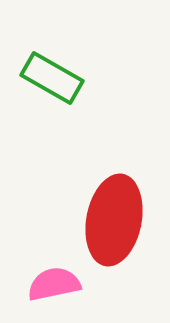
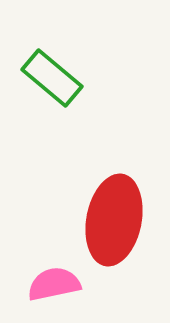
green rectangle: rotated 10 degrees clockwise
